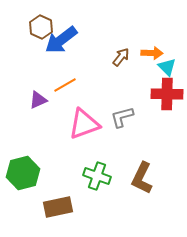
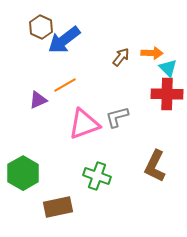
blue arrow: moved 3 px right
cyan triangle: moved 1 px right, 1 px down
gray L-shape: moved 5 px left
green hexagon: rotated 16 degrees counterclockwise
brown L-shape: moved 13 px right, 12 px up
